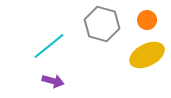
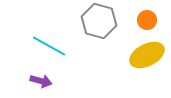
gray hexagon: moved 3 px left, 3 px up
cyan line: rotated 68 degrees clockwise
purple arrow: moved 12 px left
